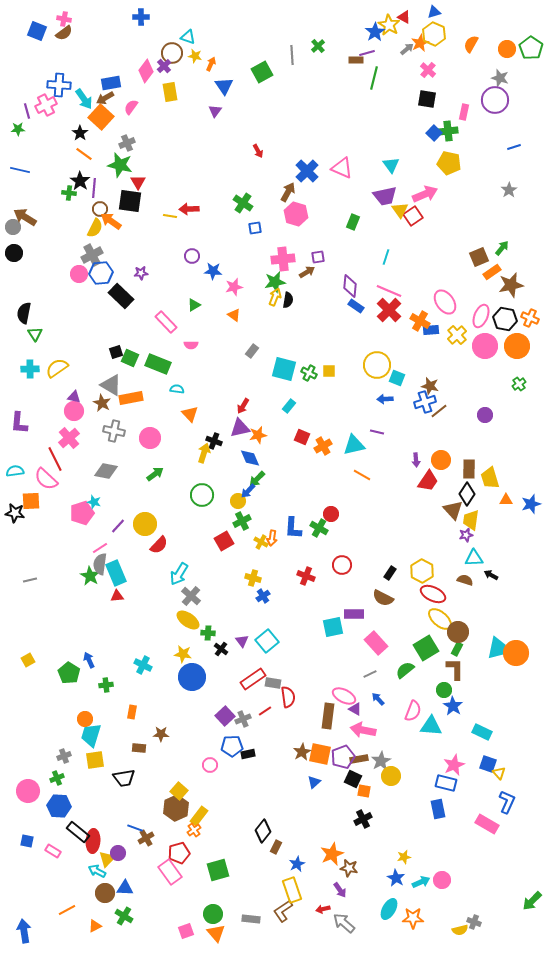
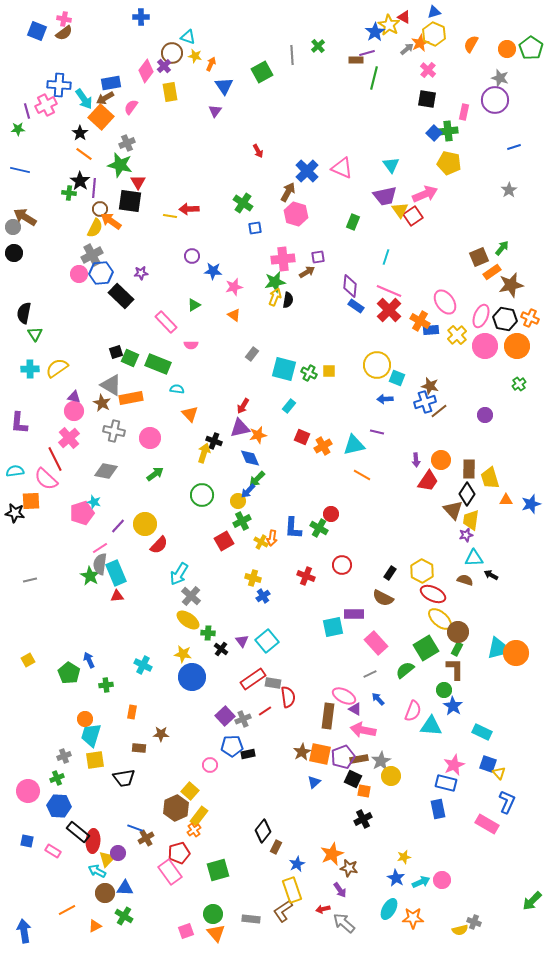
gray rectangle at (252, 351): moved 3 px down
yellow square at (179, 791): moved 11 px right
